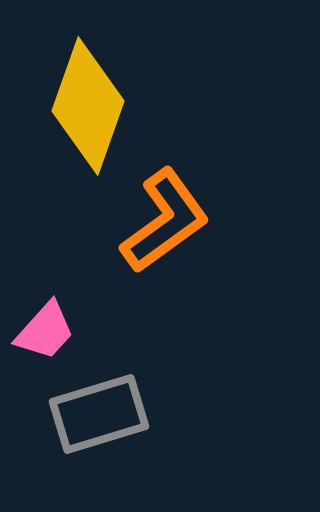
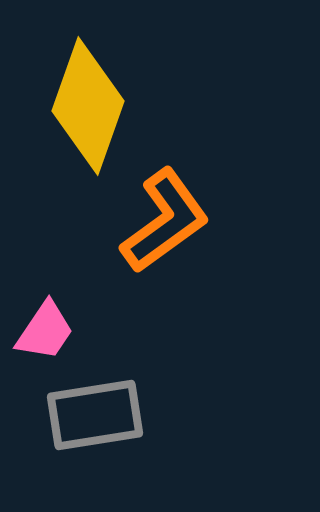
pink trapezoid: rotated 8 degrees counterclockwise
gray rectangle: moved 4 px left, 1 px down; rotated 8 degrees clockwise
